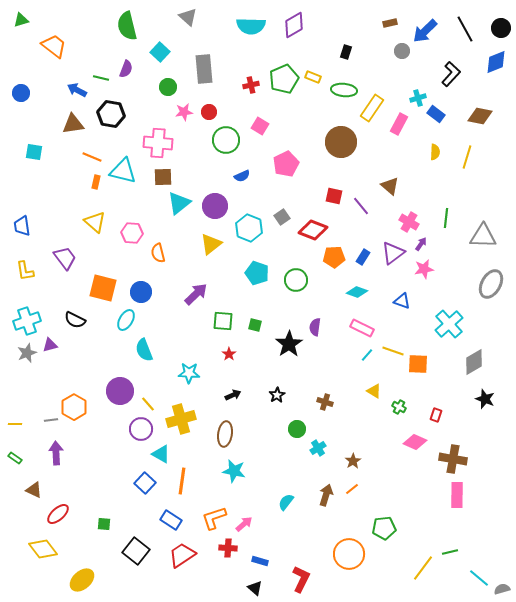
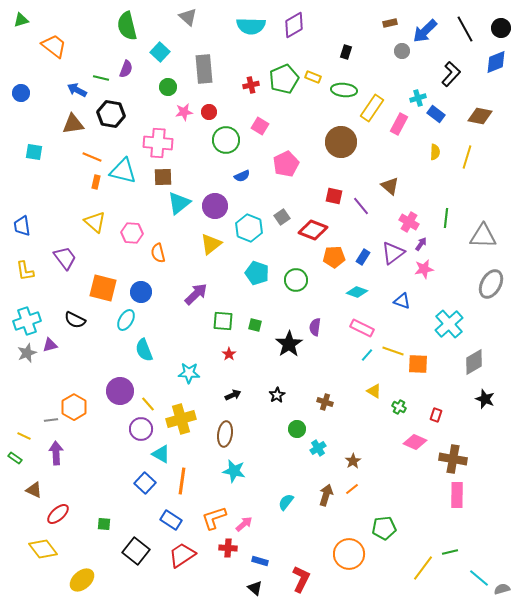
yellow line at (15, 424): moved 9 px right, 12 px down; rotated 24 degrees clockwise
